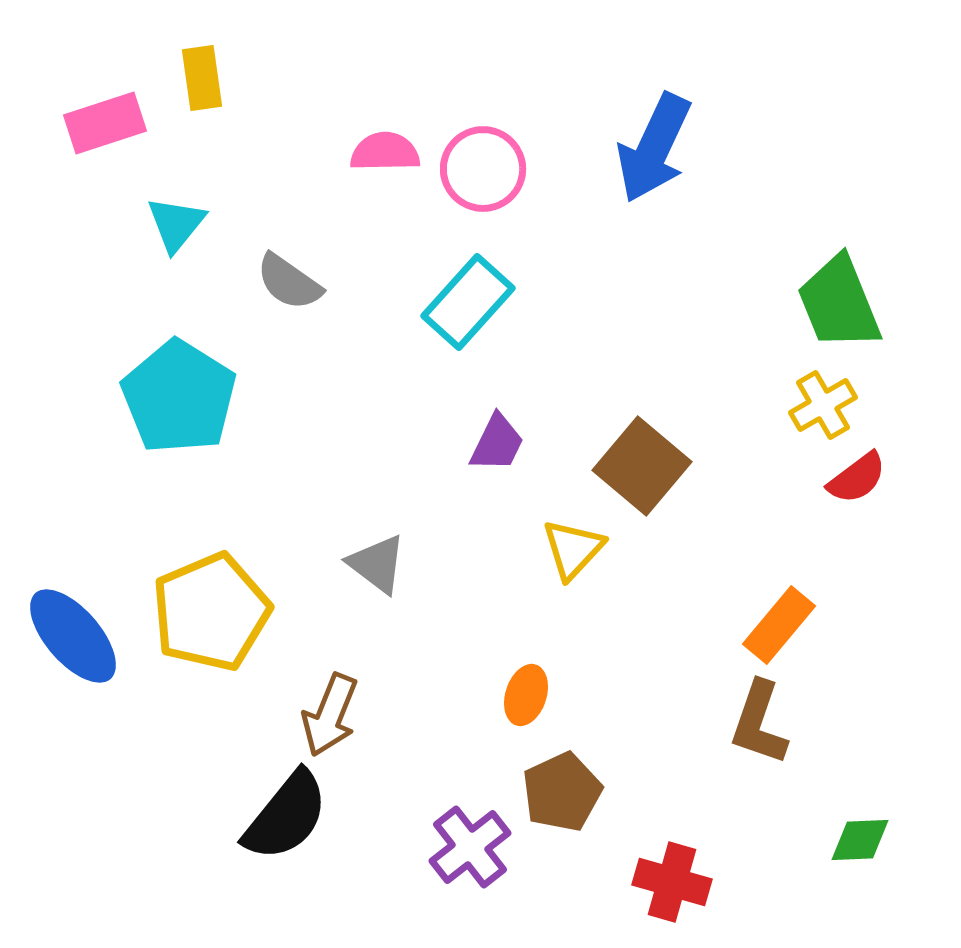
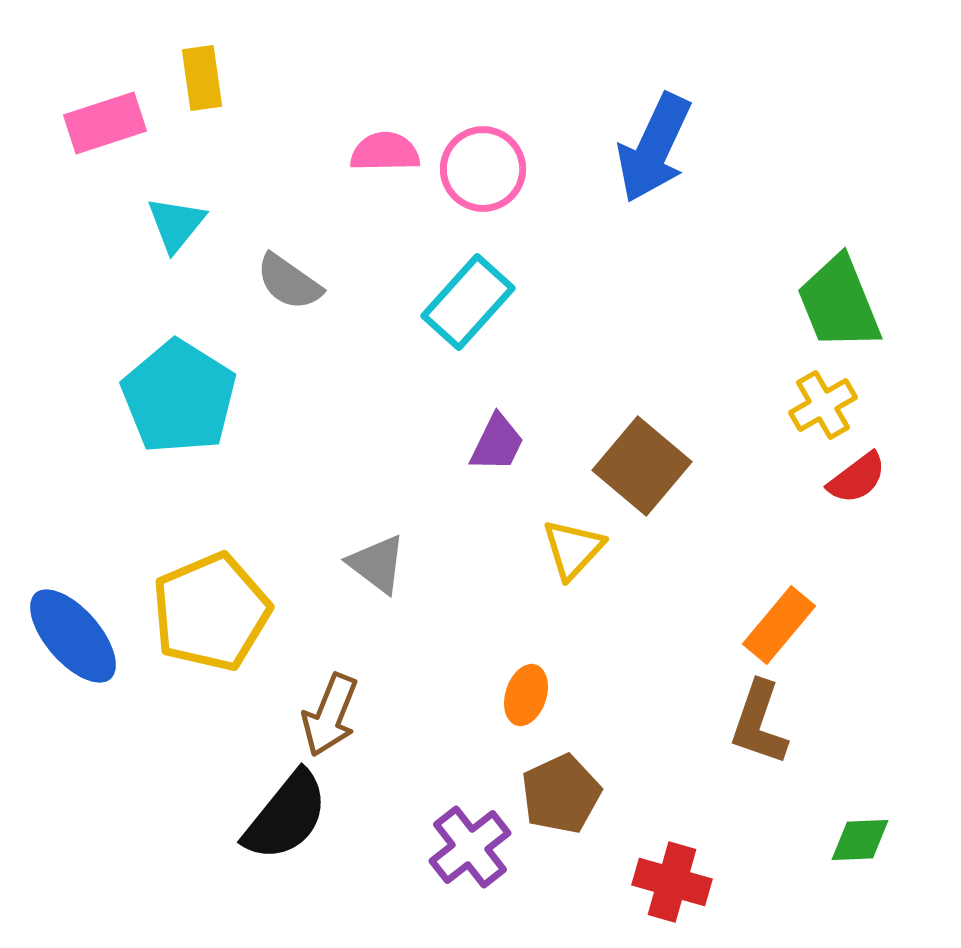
brown pentagon: moved 1 px left, 2 px down
